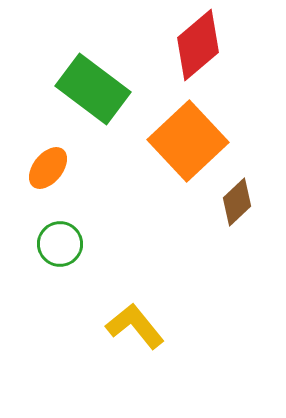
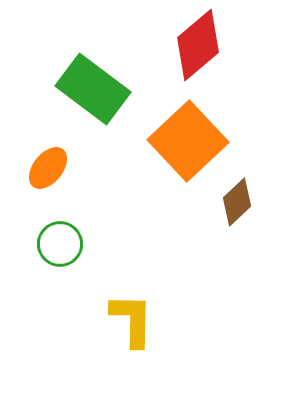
yellow L-shape: moved 3 px left, 6 px up; rotated 40 degrees clockwise
